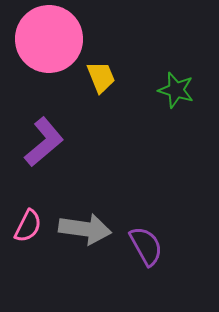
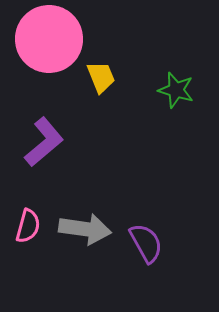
pink semicircle: rotated 12 degrees counterclockwise
purple semicircle: moved 3 px up
